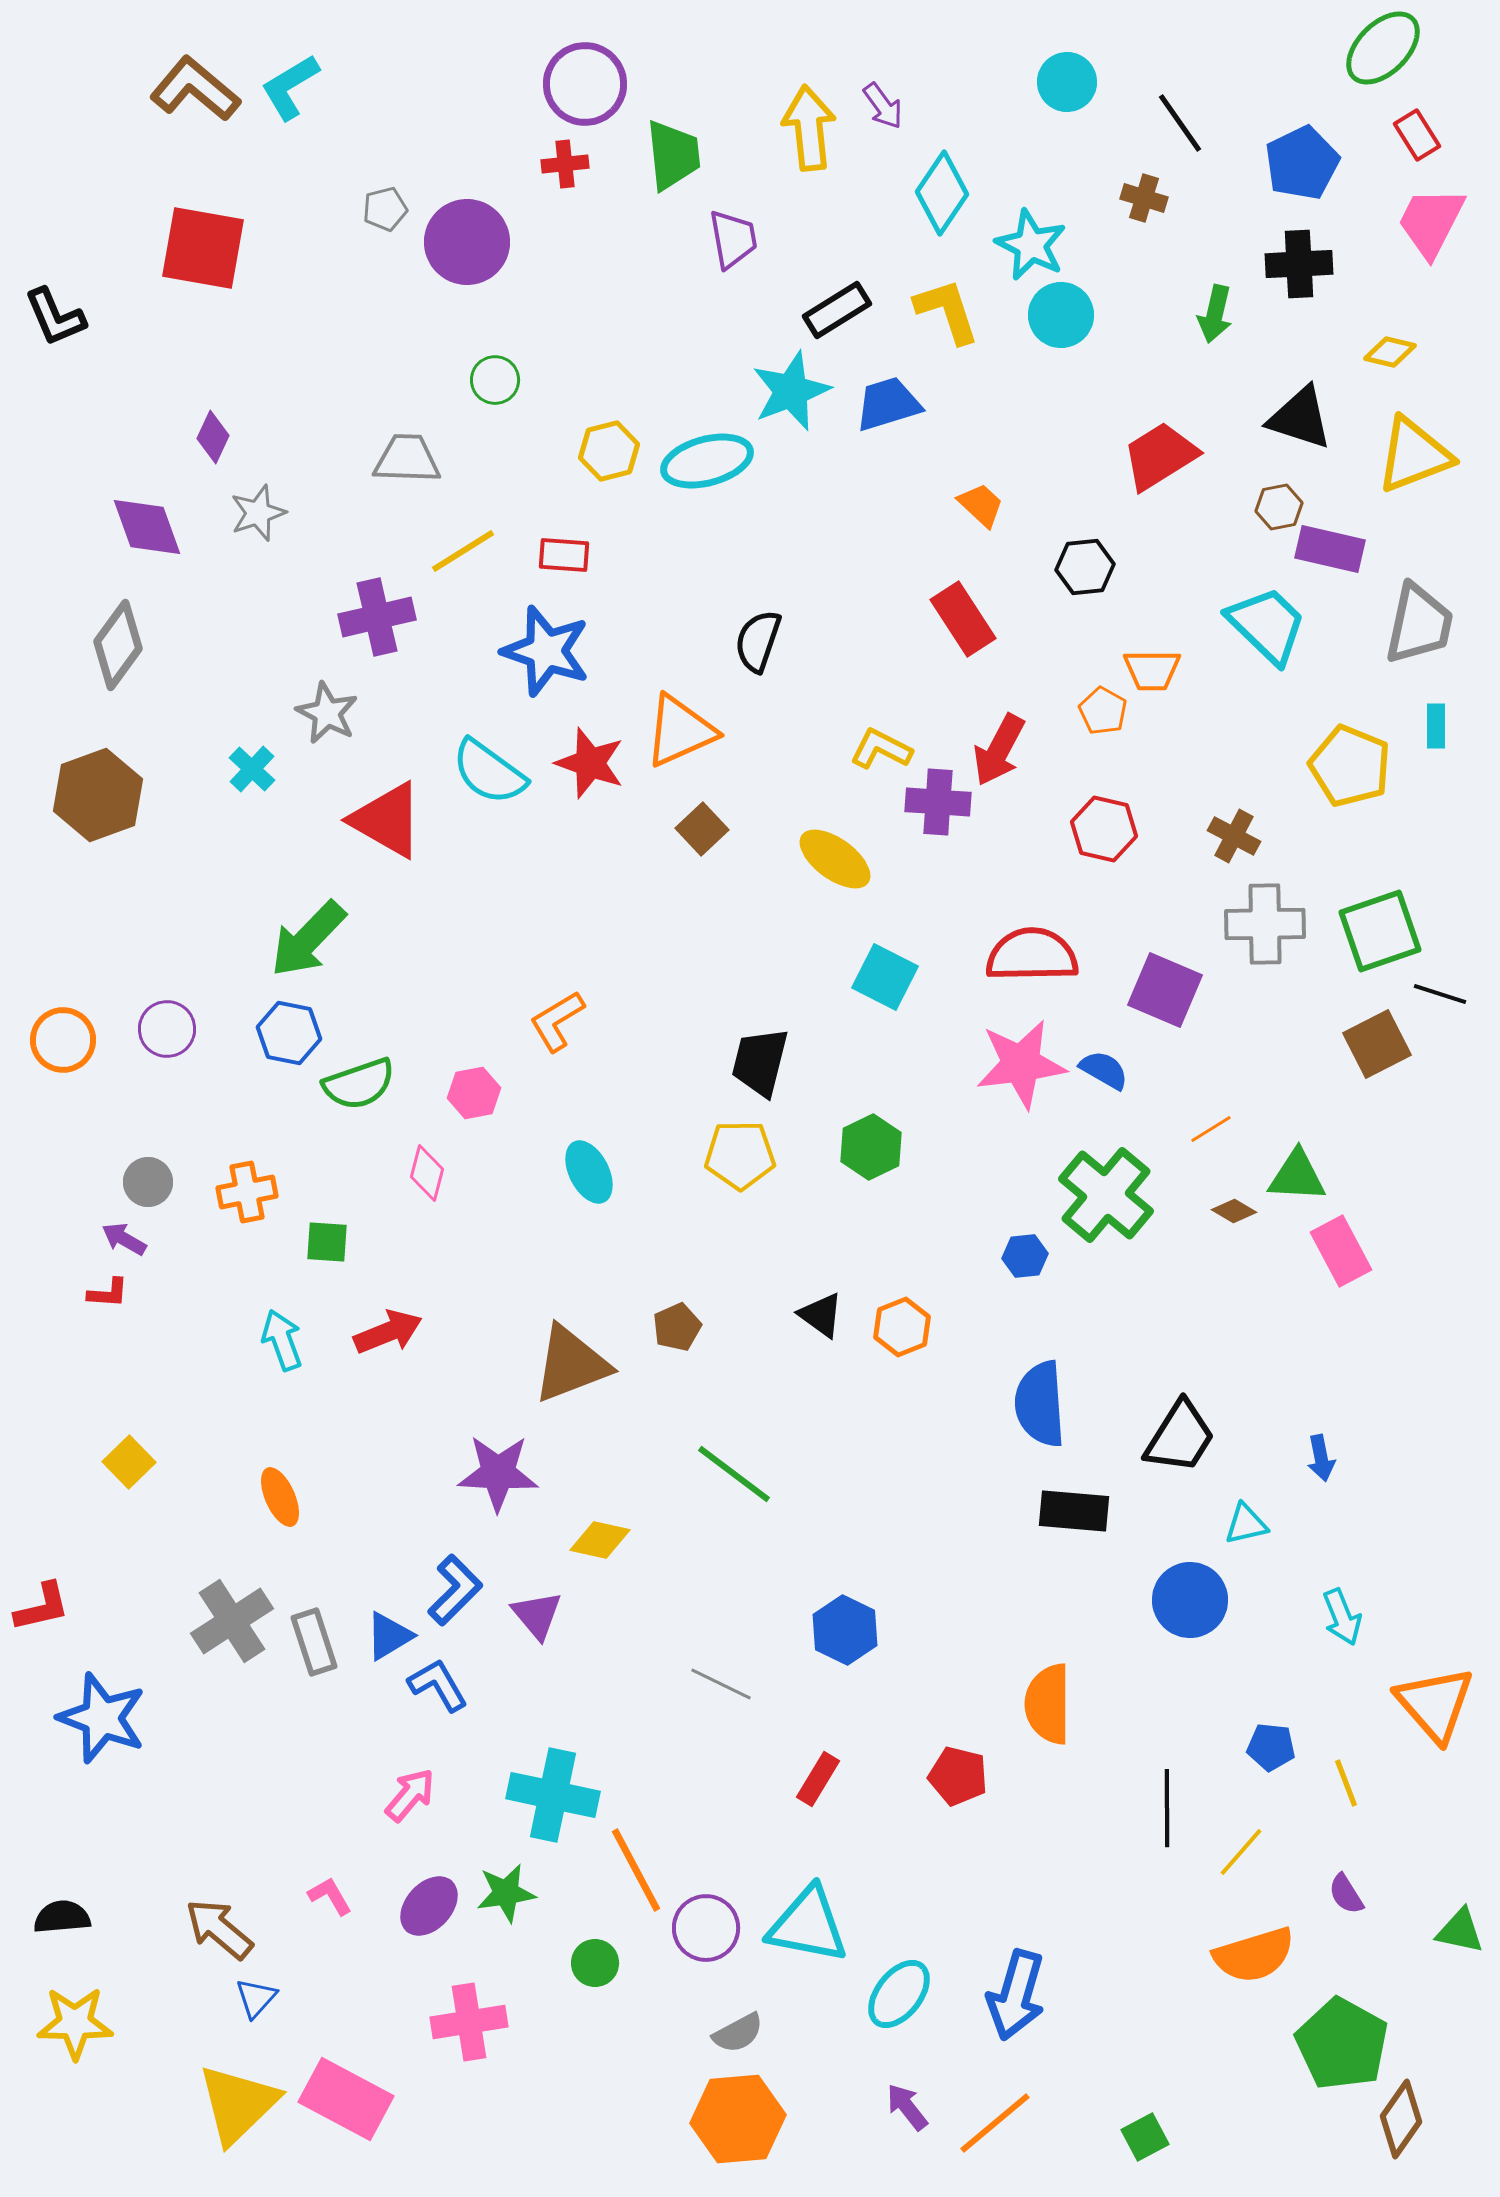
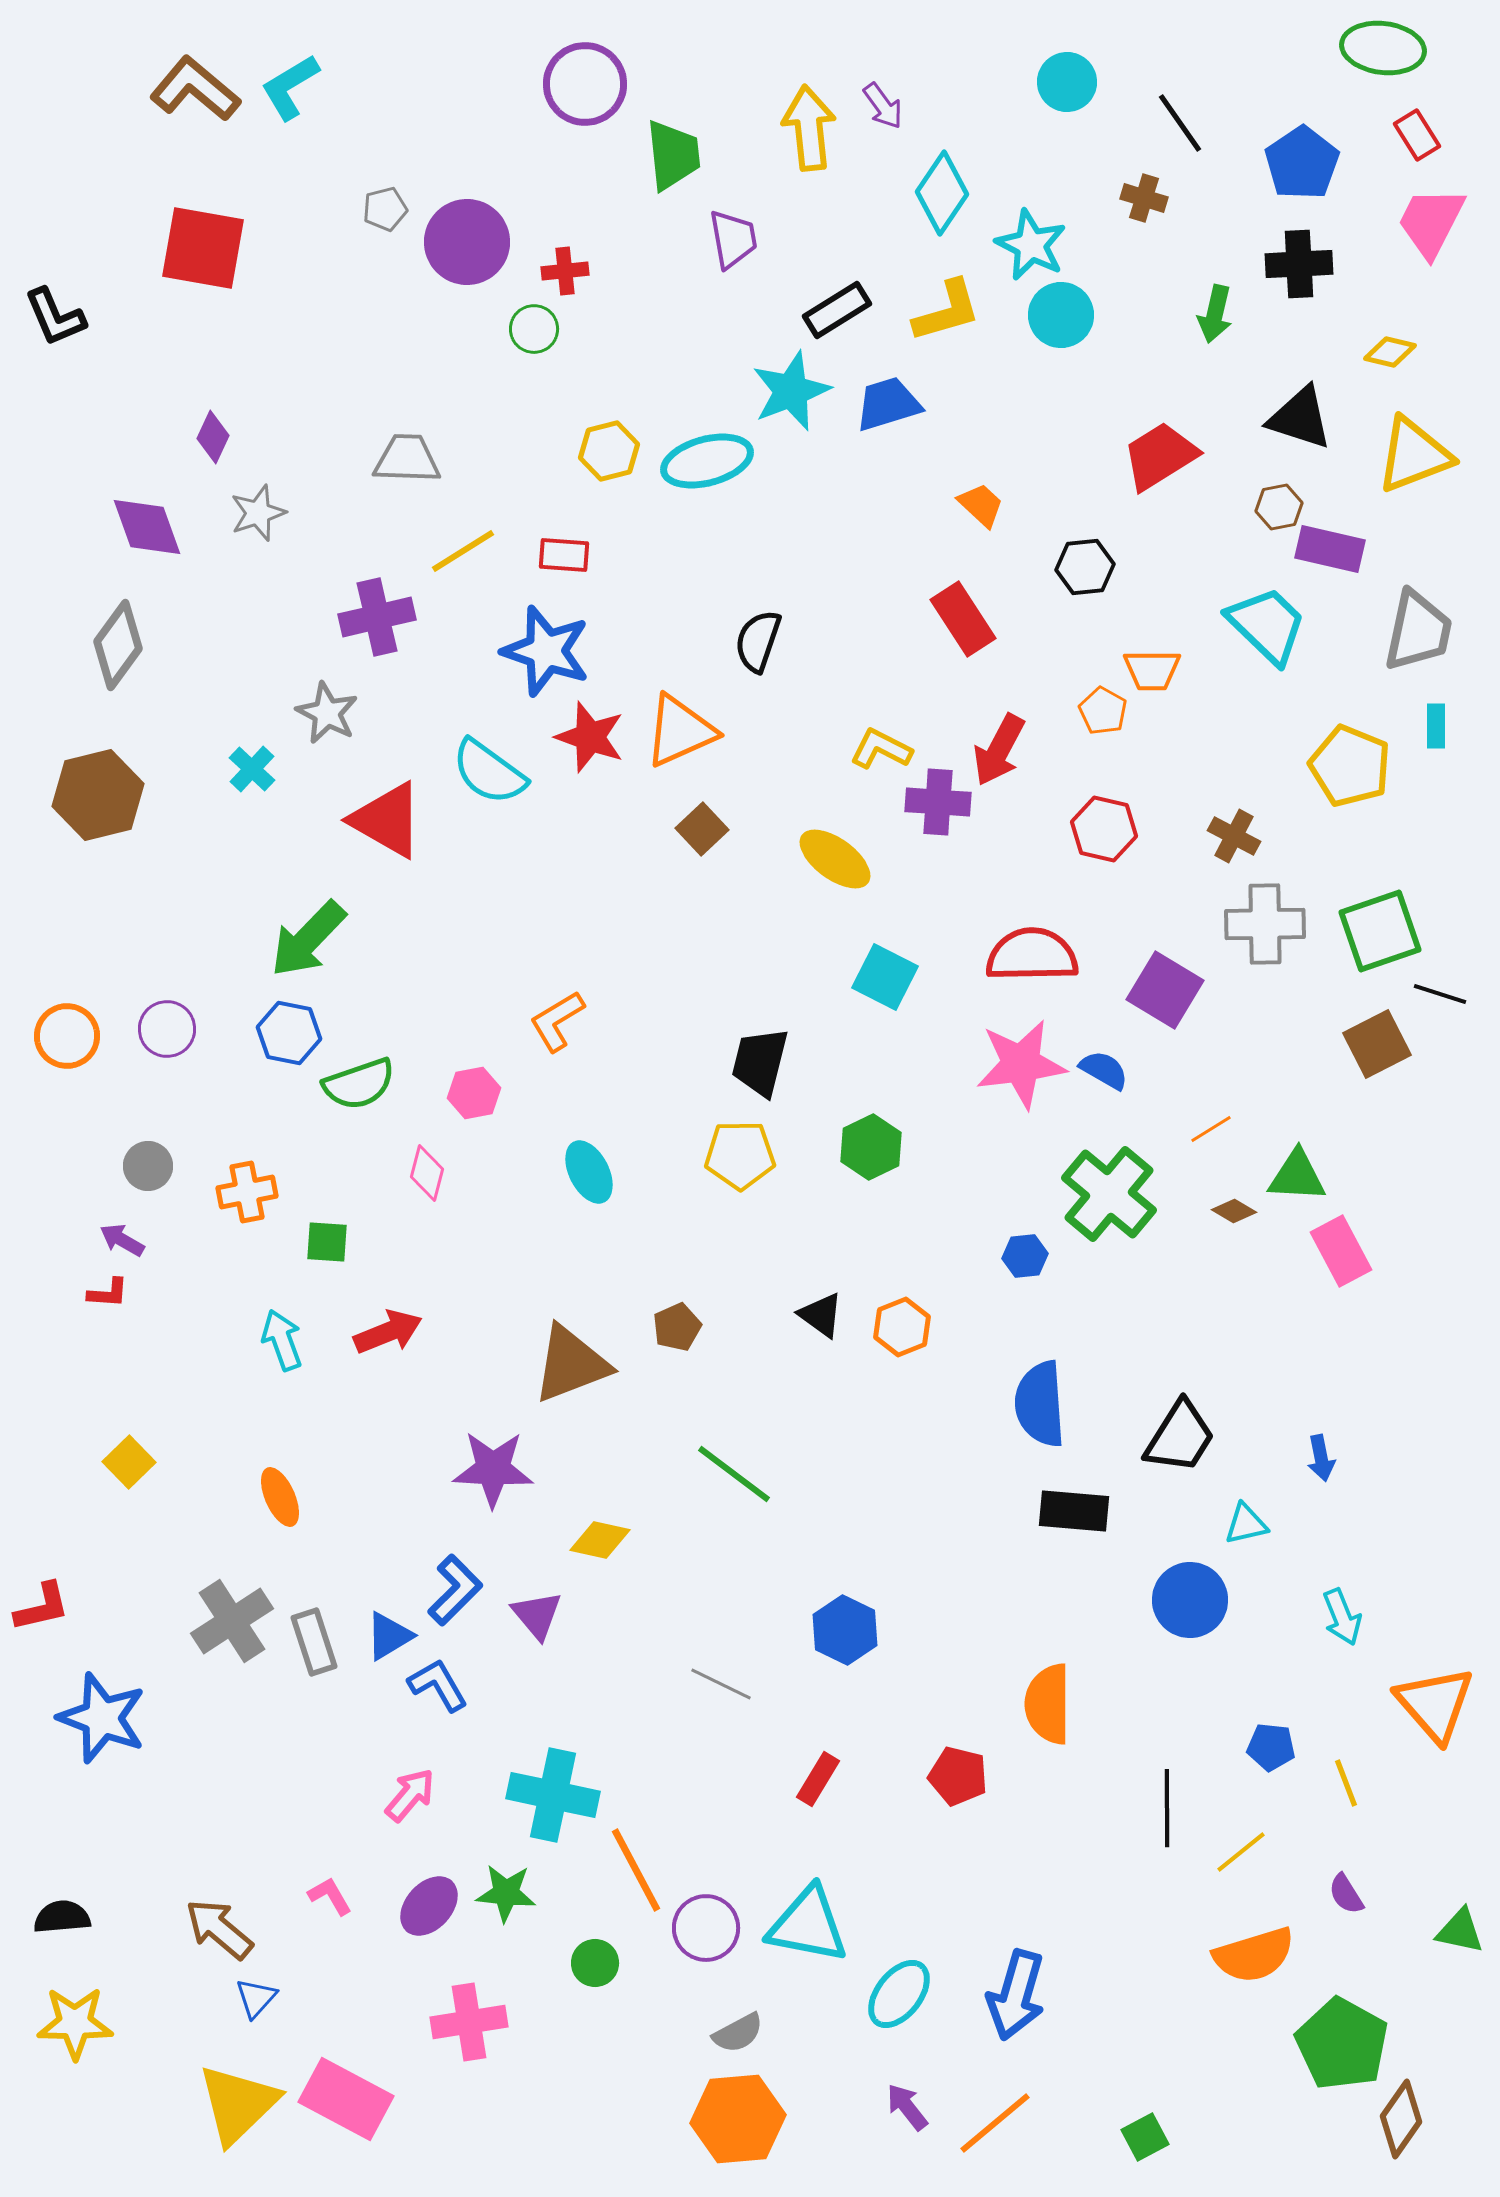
green ellipse at (1383, 48): rotated 52 degrees clockwise
blue pentagon at (1302, 163): rotated 8 degrees counterclockwise
red cross at (565, 164): moved 107 px down
yellow L-shape at (947, 311): rotated 92 degrees clockwise
green circle at (495, 380): moved 39 px right, 51 px up
gray trapezoid at (1419, 624): moved 1 px left, 7 px down
red star at (590, 763): moved 26 px up
brown hexagon at (98, 795): rotated 6 degrees clockwise
purple square at (1165, 990): rotated 8 degrees clockwise
orange circle at (63, 1040): moved 4 px right, 4 px up
gray circle at (148, 1182): moved 16 px up
green cross at (1106, 1195): moved 3 px right, 1 px up
purple arrow at (124, 1239): moved 2 px left, 1 px down
purple star at (498, 1473): moved 5 px left, 4 px up
yellow line at (1241, 1852): rotated 10 degrees clockwise
green star at (506, 1893): rotated 14 degrees clockwise
